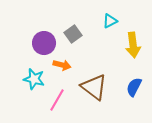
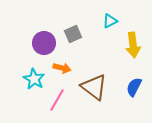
gray square: rotated 12 degrees clockwise
orange arrow: moved 3 px down
cyan star: rotated 15 degrees clockwise
